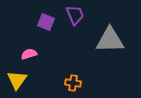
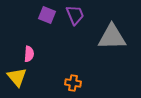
purple square: moved 1 px right, 7 px up
gray triangle: moved 2 px right, 3 px up
pink semicircle: rotated 112 degrees clockwise
yellow triangle: moved 3 px up; rotated 15 degrees counterclockwise
